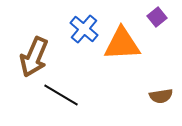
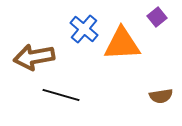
brown arrow: rotated 57 degrees clockwise
black line: rotated 15 degrees counterclockwise
